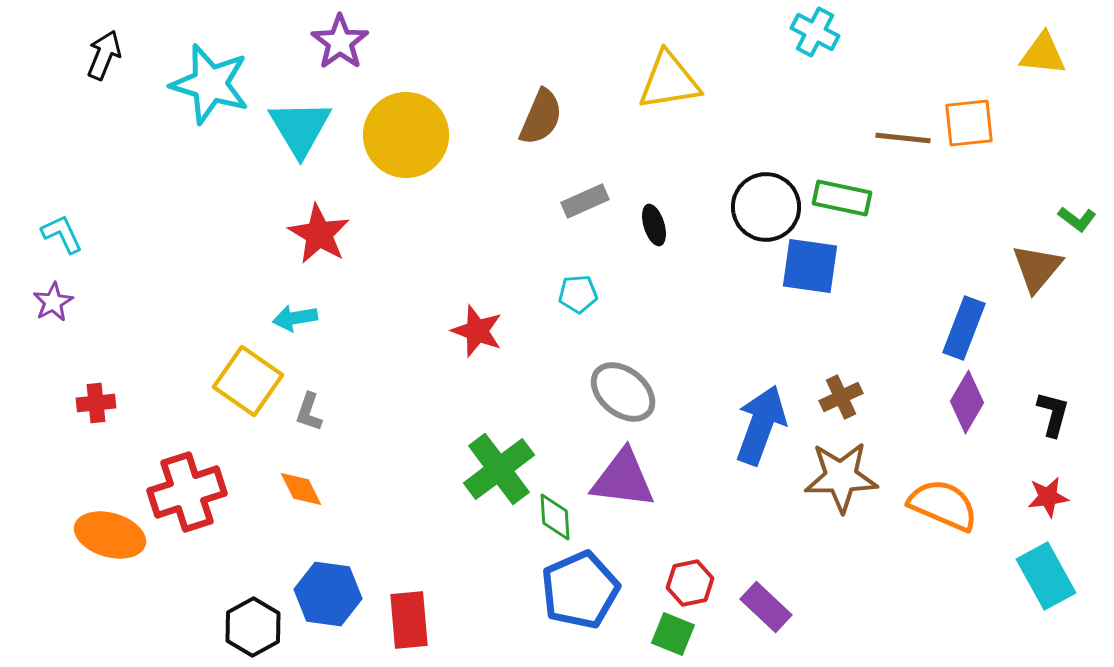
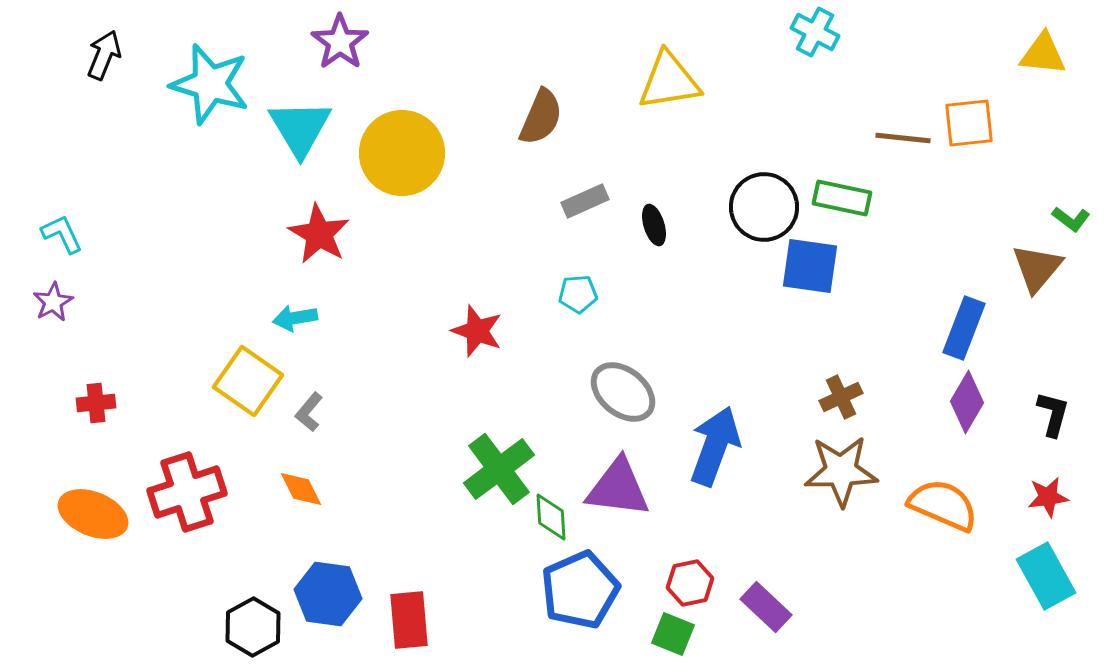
yellow circle at (406, 135): moved 4 px left, 18 px down
black circle at (766, 207): moved 2 px left
green L-shape at (1077, 219): moved 6 px left
gray L-shape at (309, 412): rotated 21 degrees clockwise
blue arrow at (761, 425): moved 46 px left, 21 px down
brown star at (841, 477): moved 6 px up
purple triangle at (623, 479): moved 5 px left, 9 px down
green diamond at (555, 517): moved 4 px left
orange ellipse at (110, 535): moved 17 px left, 21 px up; rotated 6 degrees clockwise
